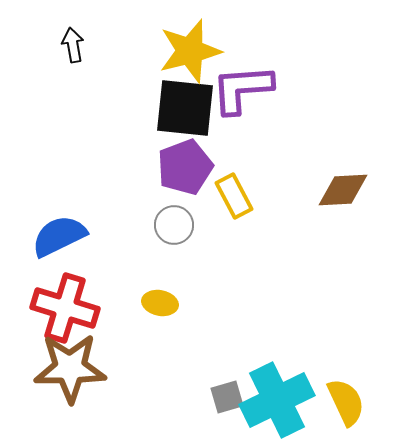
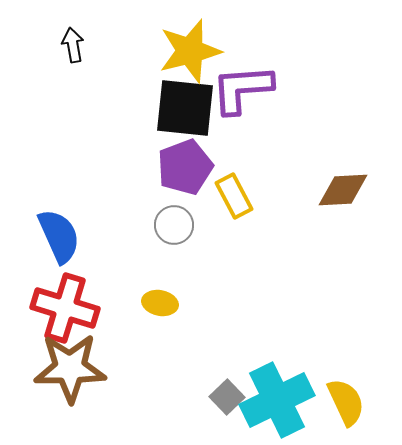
blue semicircle: rotated 92 degrees clockwise
gray square: rotated 28 degrees counterclockwise
